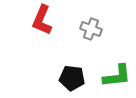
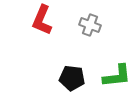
gray cross: moved 1 px left, 4 px up
